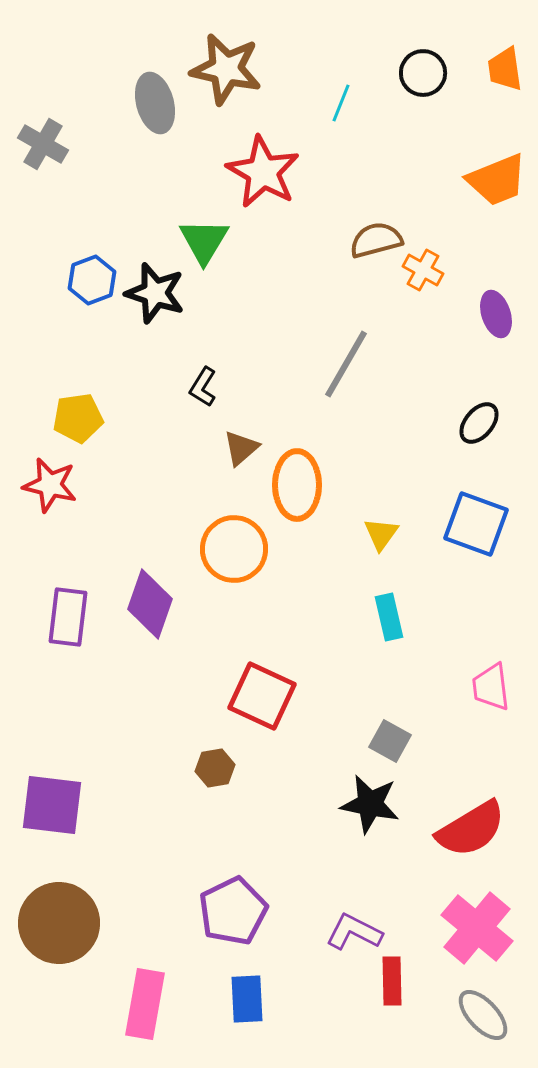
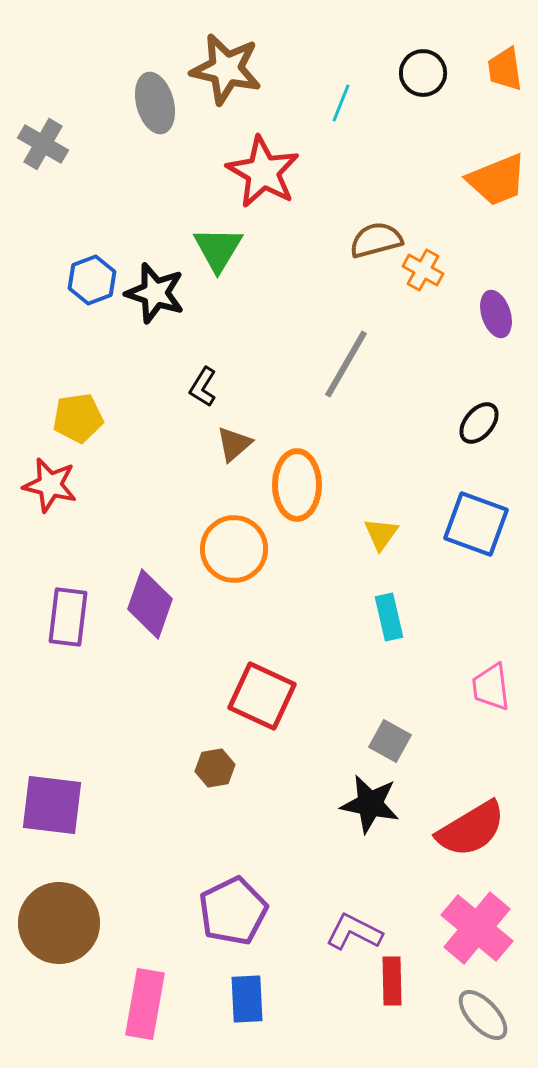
green triangle at (204, 241): moved 14 px right, 8 px down
brown triangle at (241, 448): moved 7 px left, 4 px up
